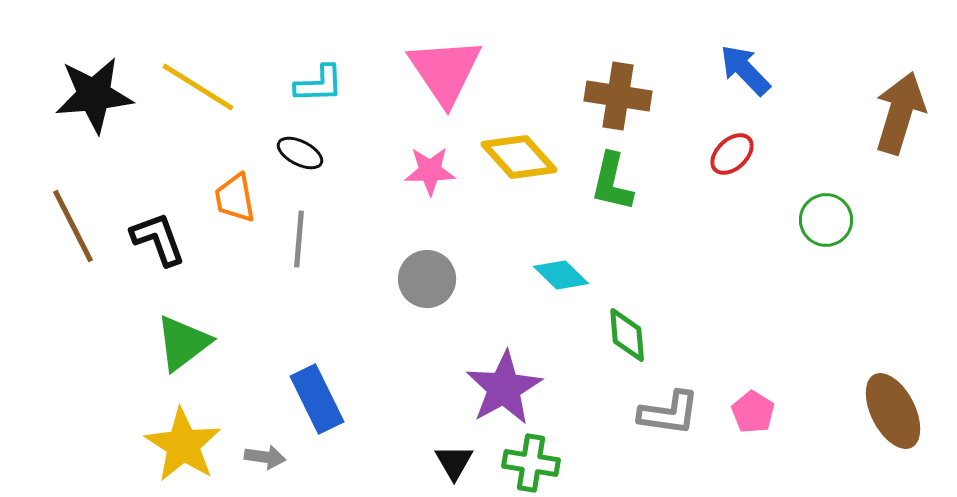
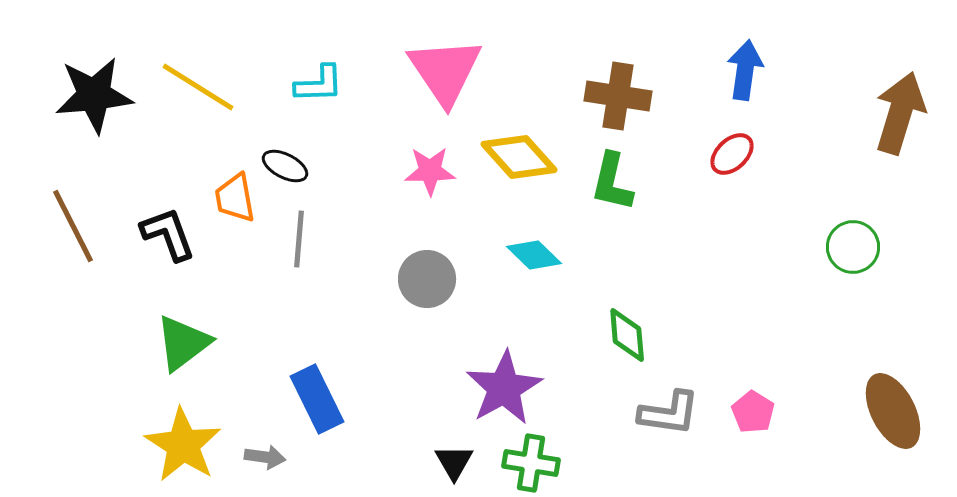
blue arrow: rotated 52 degrees clockwise
black ellipse: moved 15 px left, 13 px down
green circle: moved 27 px right, 27 px down
black L-shape: moved 10 px right, 5 px up
cyan diamond: moved 27 px left, 20 px up
